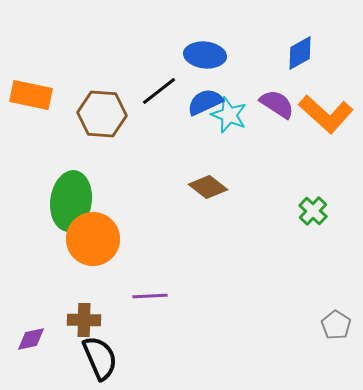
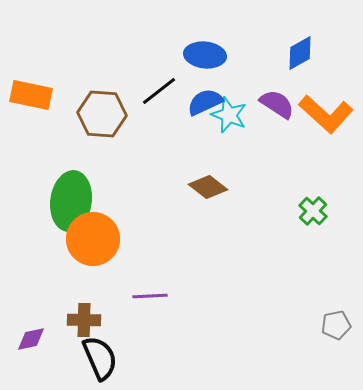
gray pentagon: rotated 28 degrees clockwise
